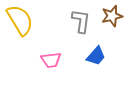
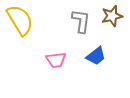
blue trapezoid: rotated 10 degrees clockwise
pink trapezoid: moved 5 px right
